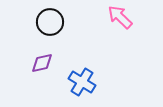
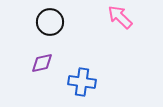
blue cross: rotated 24 degrees counterclockwise
